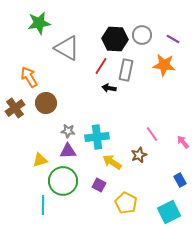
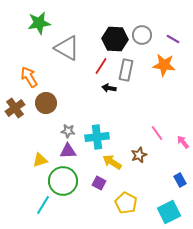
pink line: moved 5 px right, 1 px up
purple square: moved 2 px up
cyan line: rotated 30 degrees clockwise
